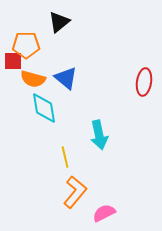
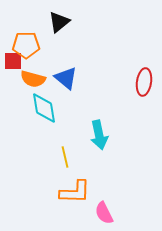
orange L-shape: rotated 52 degrees clockwise
pink semicircle: rotated 90 degrees counterclockwise
